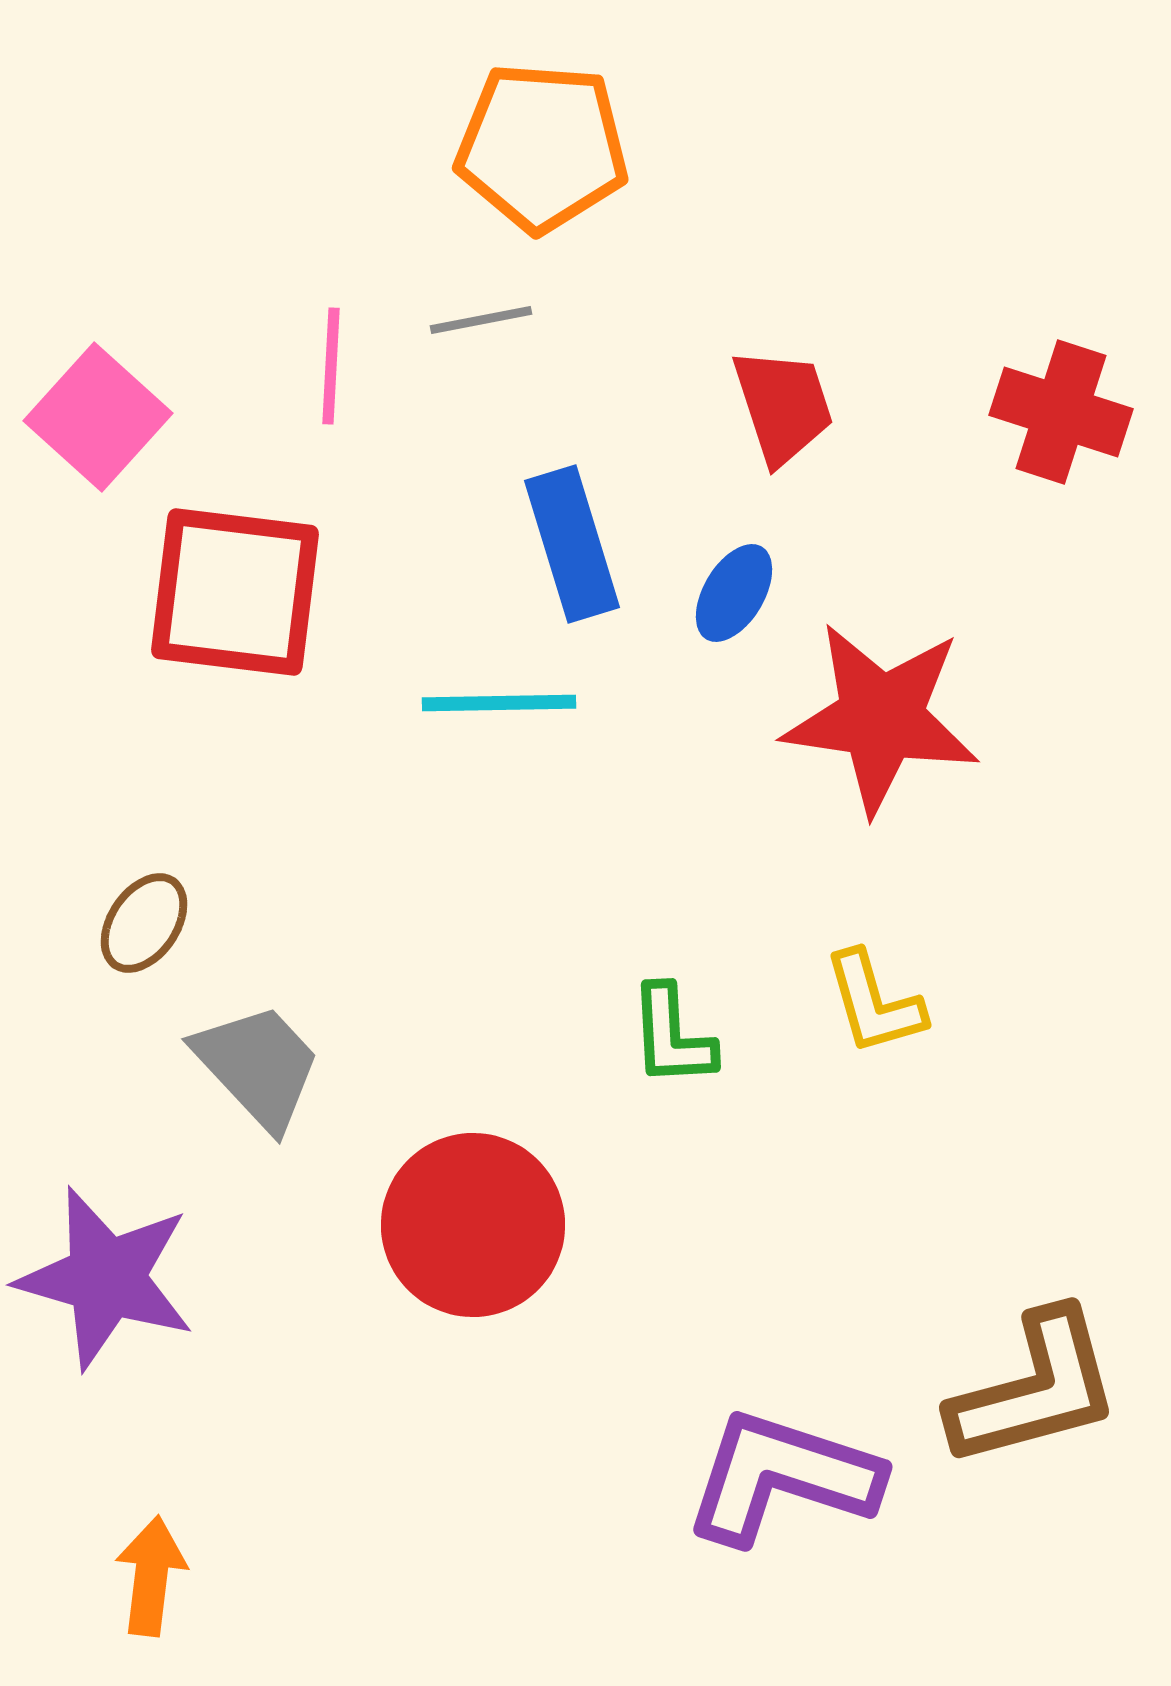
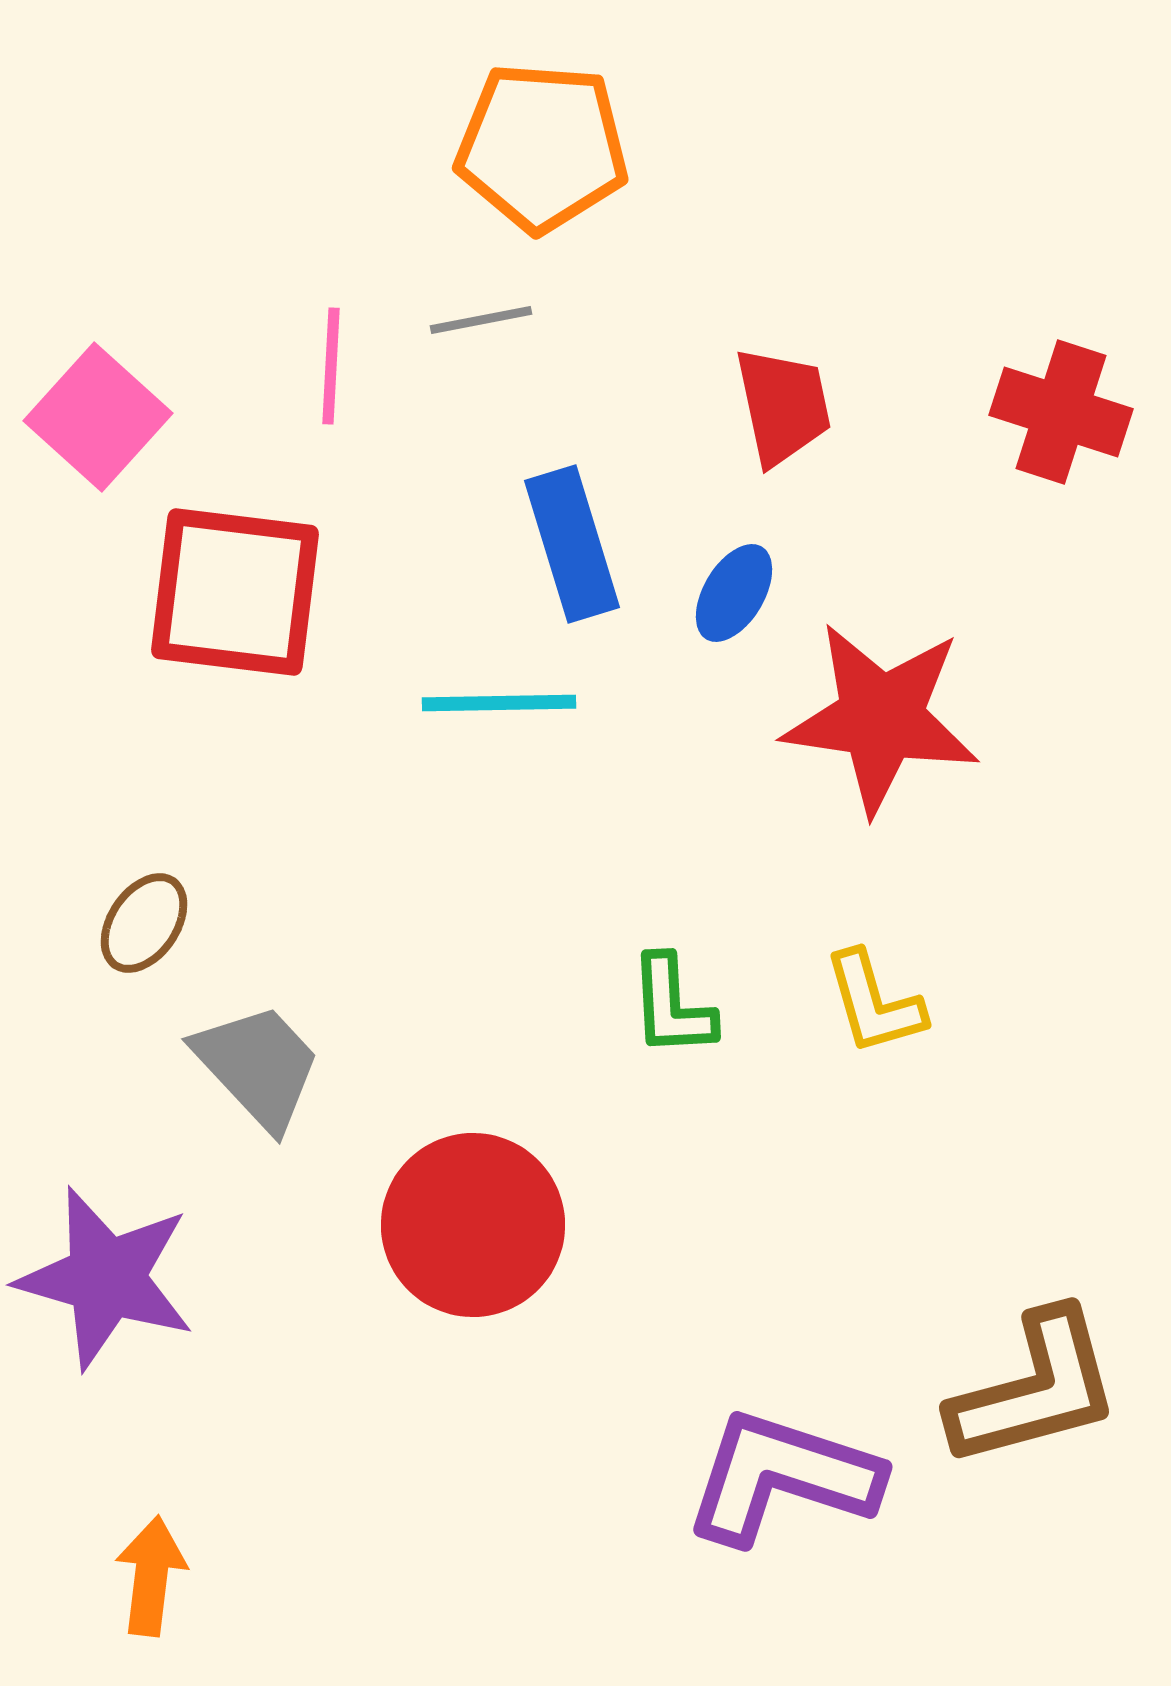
red trapezoid: rotated 6 degrees clockwise
green L-shape: moved 30 px up
